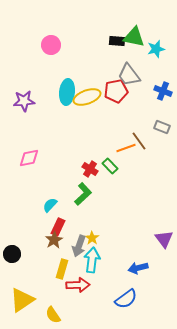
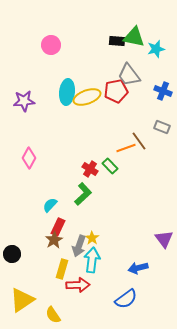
pink diamond: rotated 50 degrees counterclockwise
